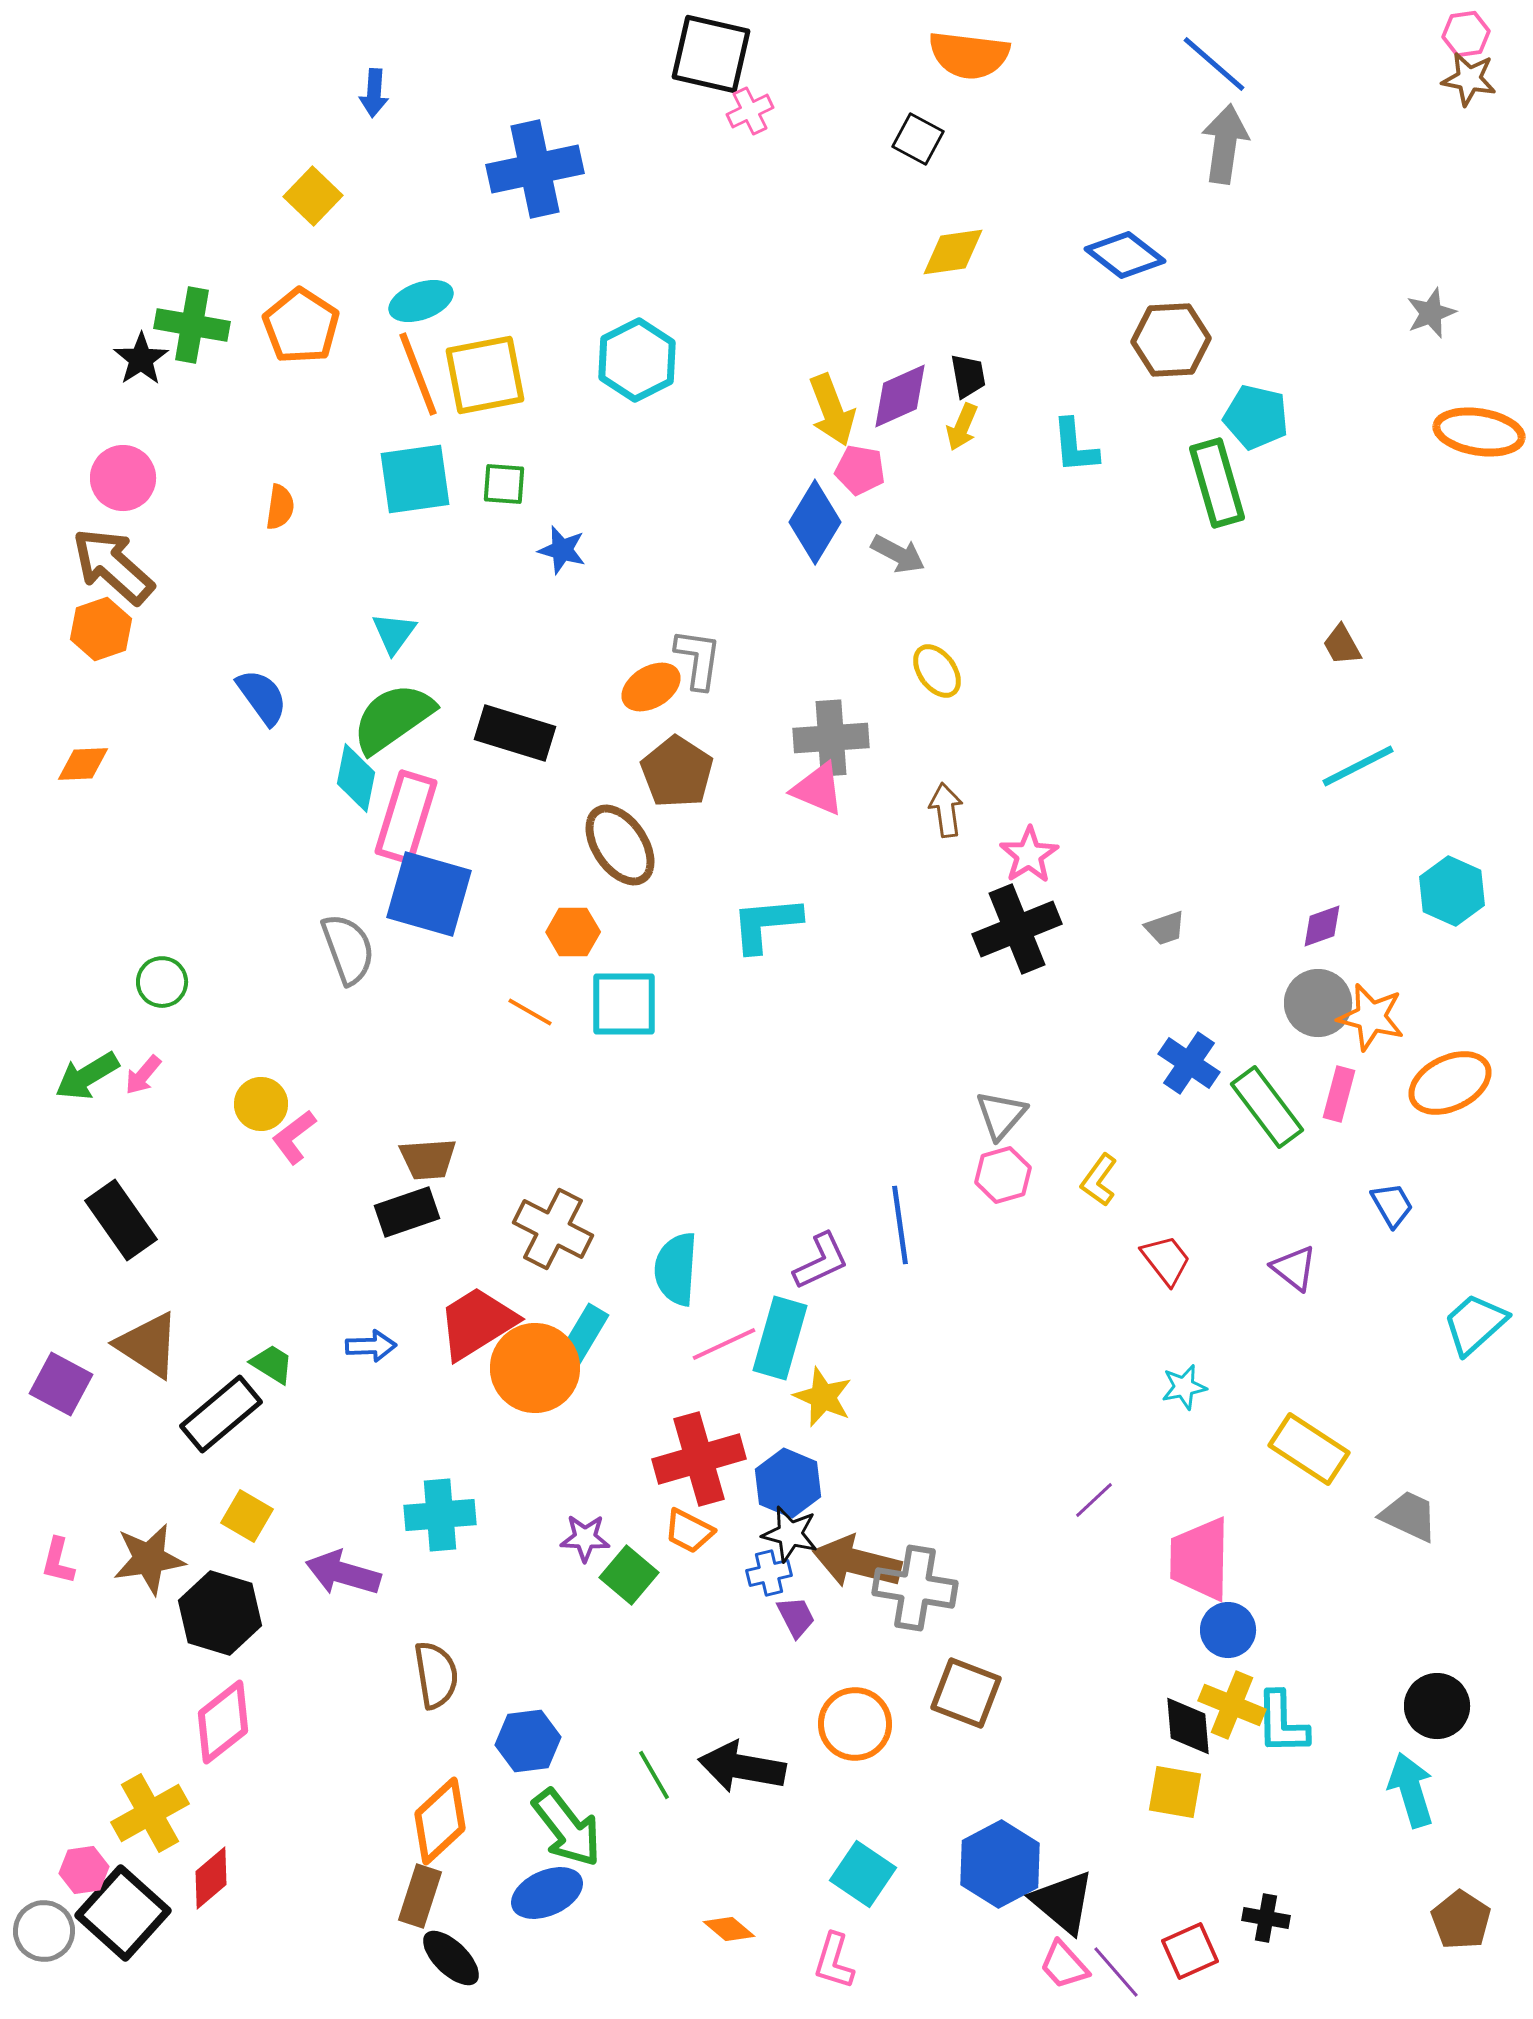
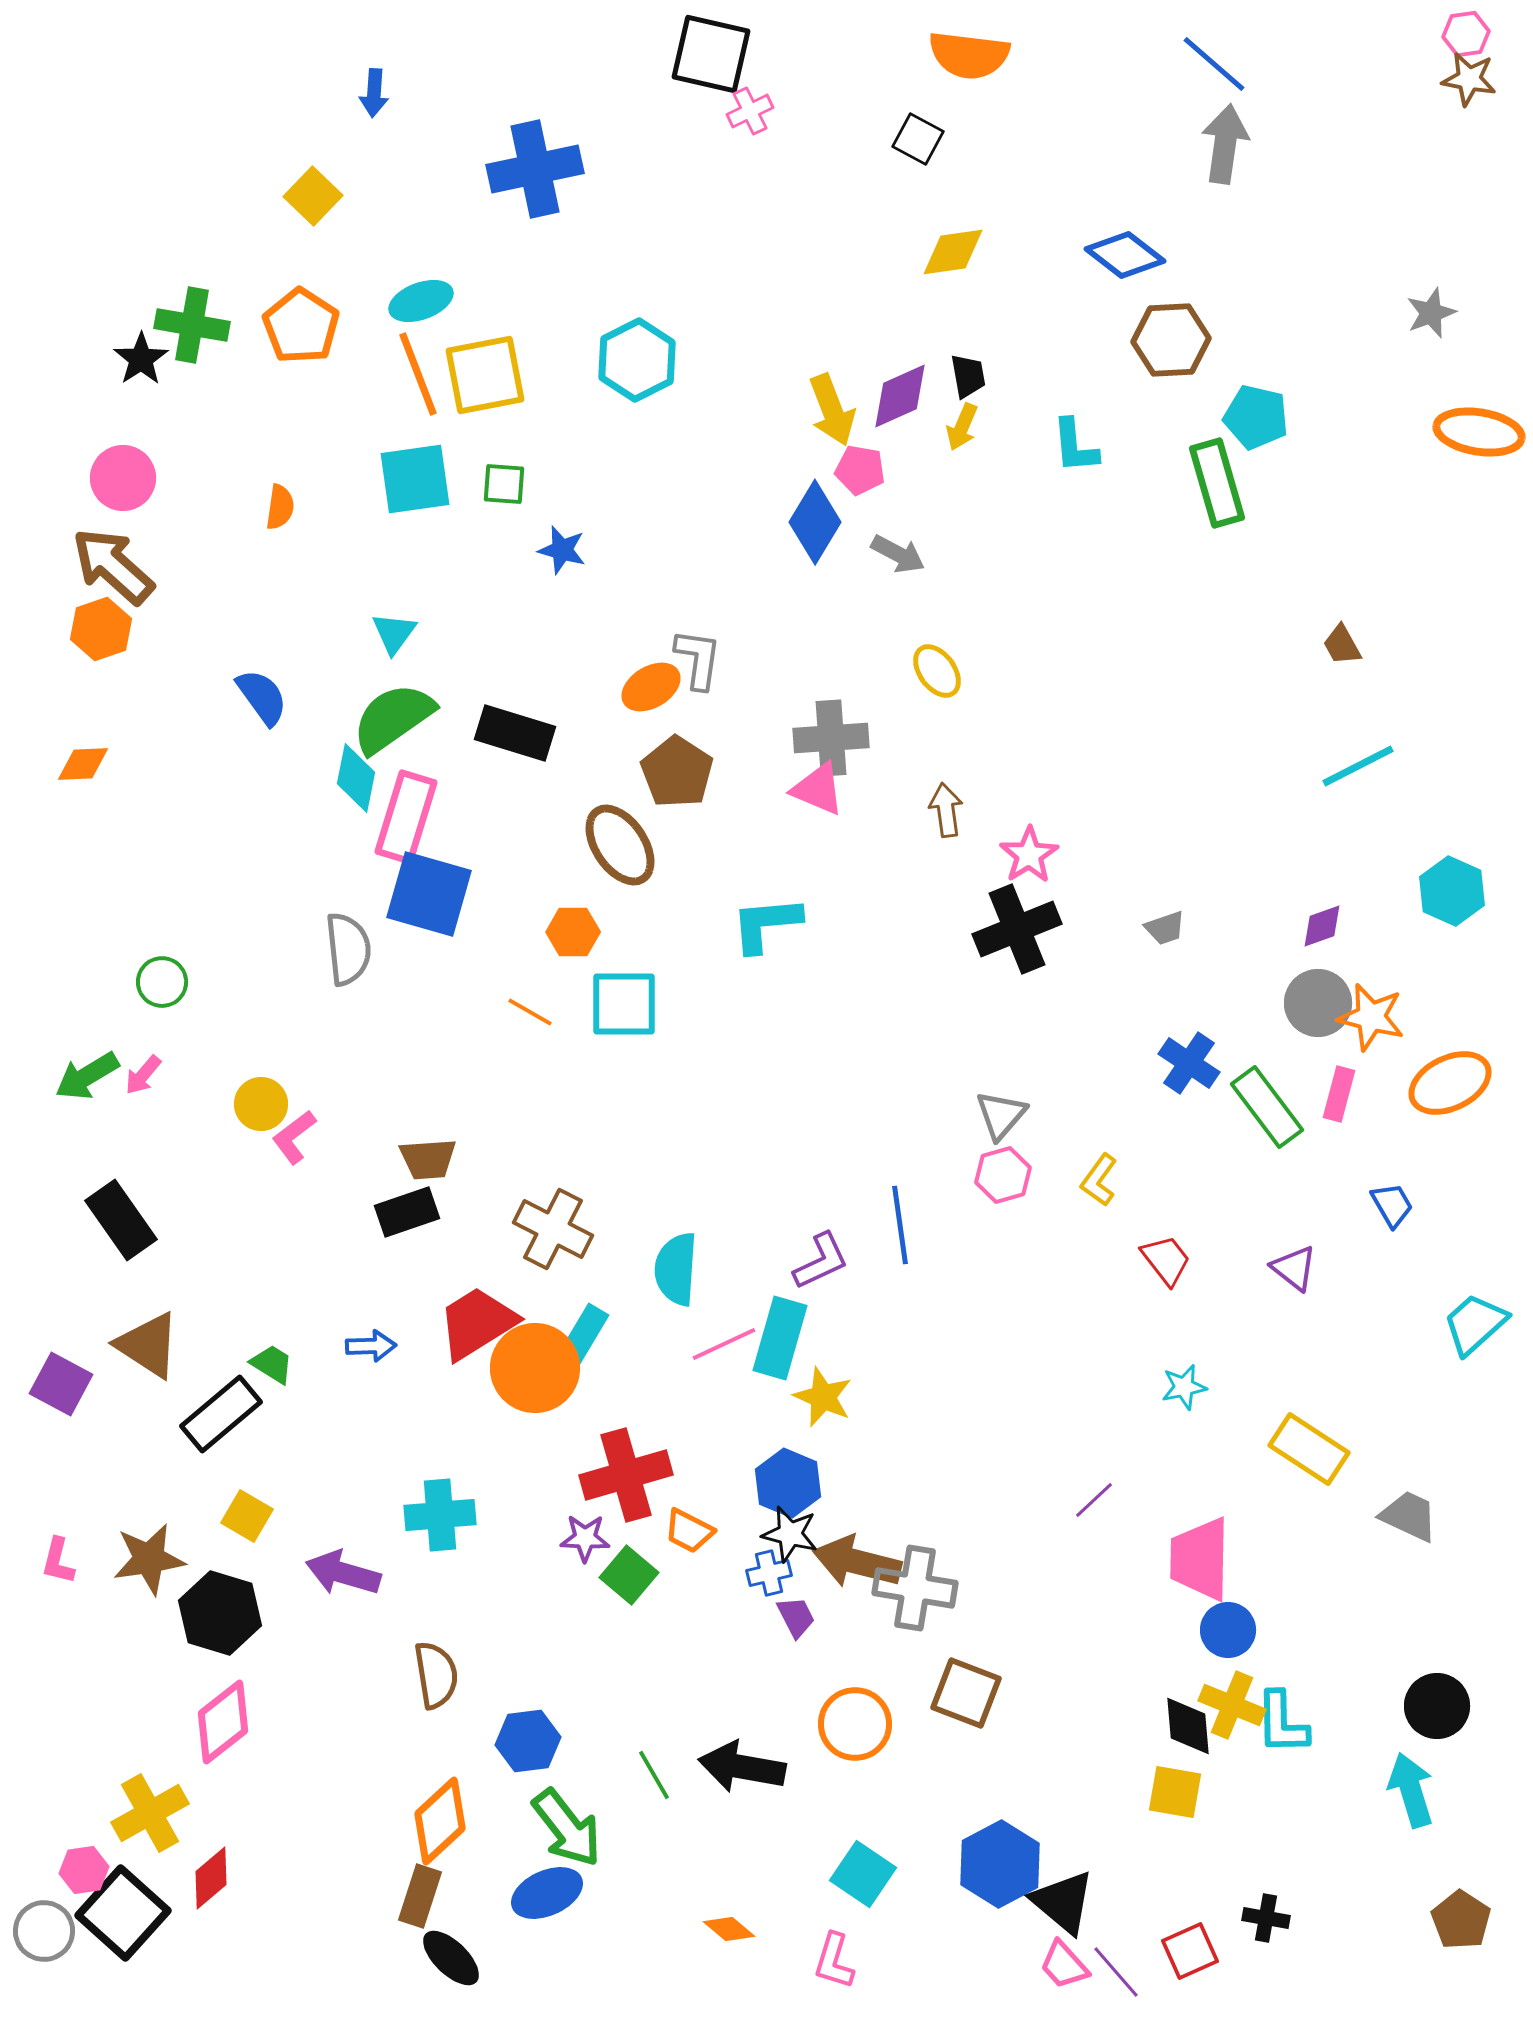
gray semicircle at (348, 949): rotated 14 degrees clockwise
red cross at (699, 1459): moved 73 px left, 16 px down
